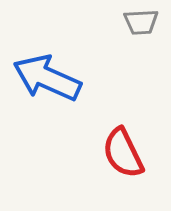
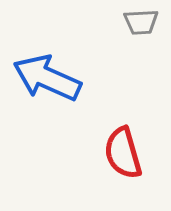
red semicircle: rotated 10 degrees clockwise
